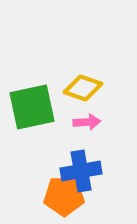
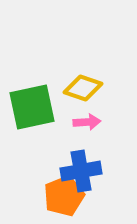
orange pentagon: rotated 21 degrees counterclockwise
